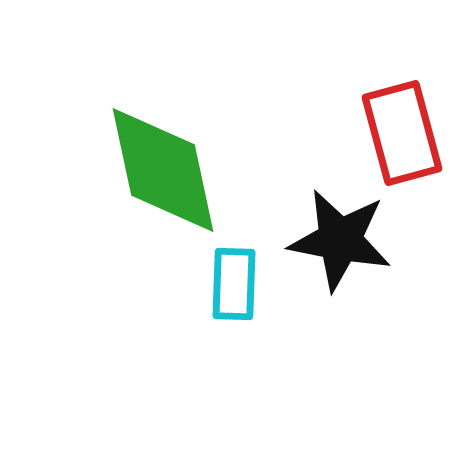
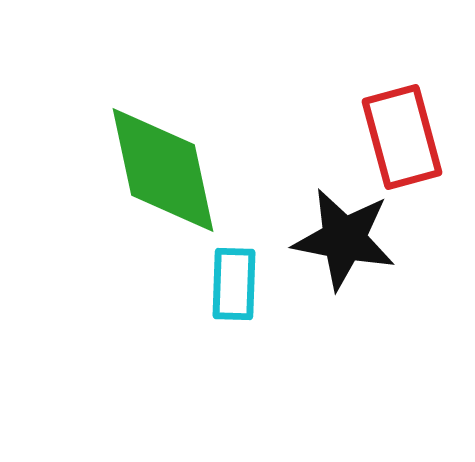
red rectangle: moved 4 px down
black star: moved 4 px right, 1 px up
